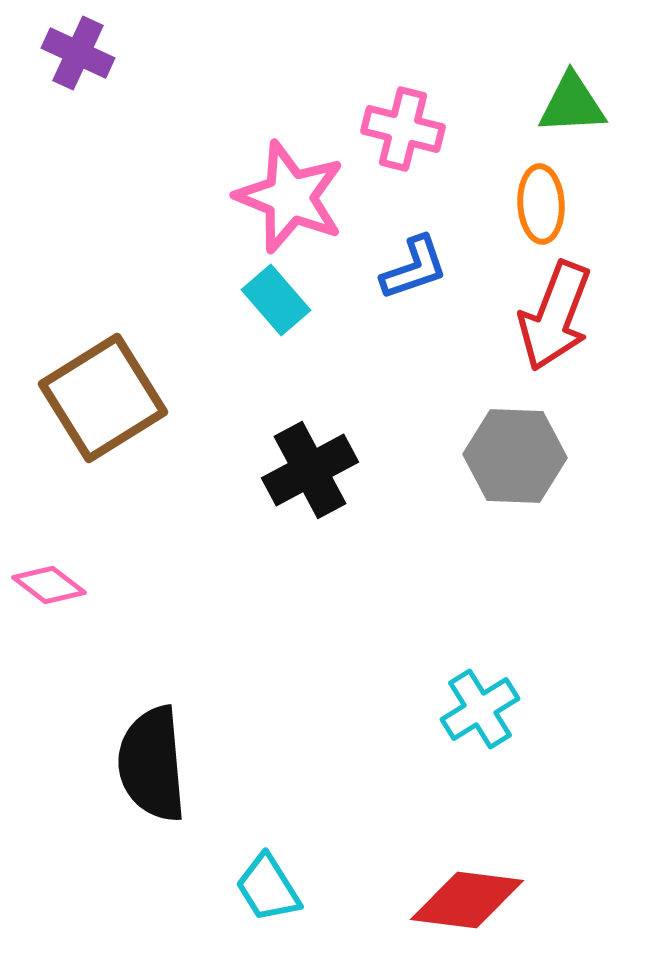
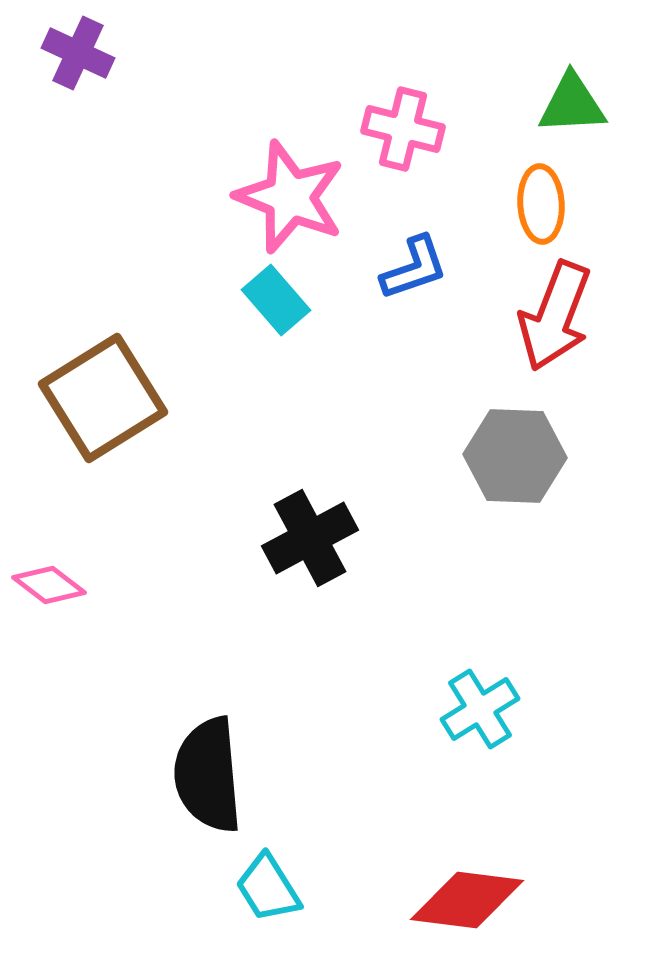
black cross: moved 68 px down
black semicircle: moved 56 px right, 11 px down
